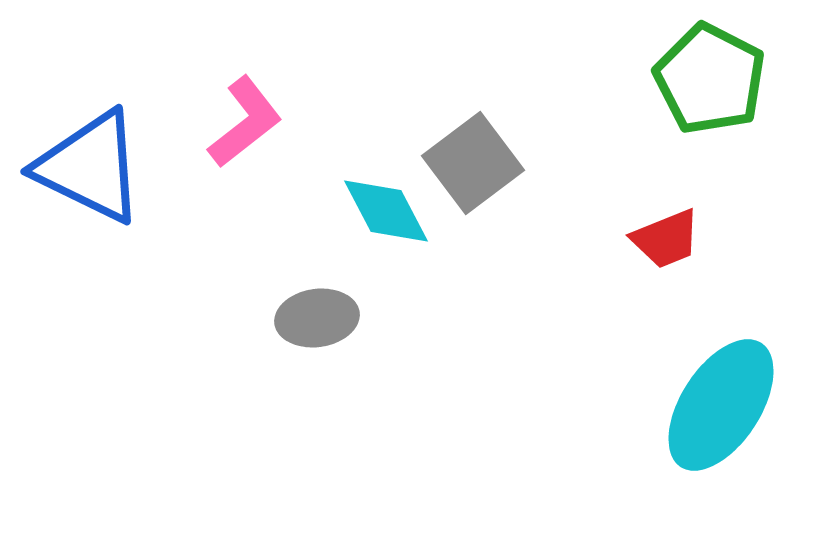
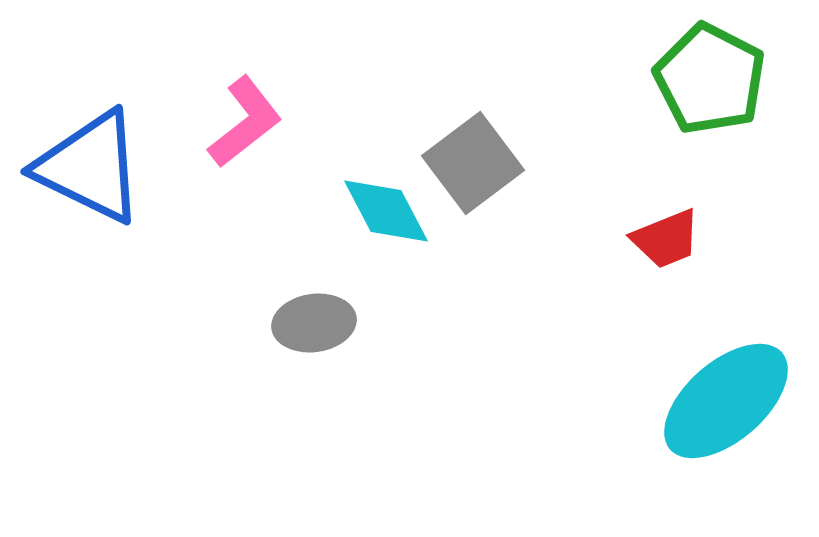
gray ellipse: moved 3 px left, 5 px down
cyan ellipse: moved 5 px right, 4 px up; rotated 16 degrees clockwise
